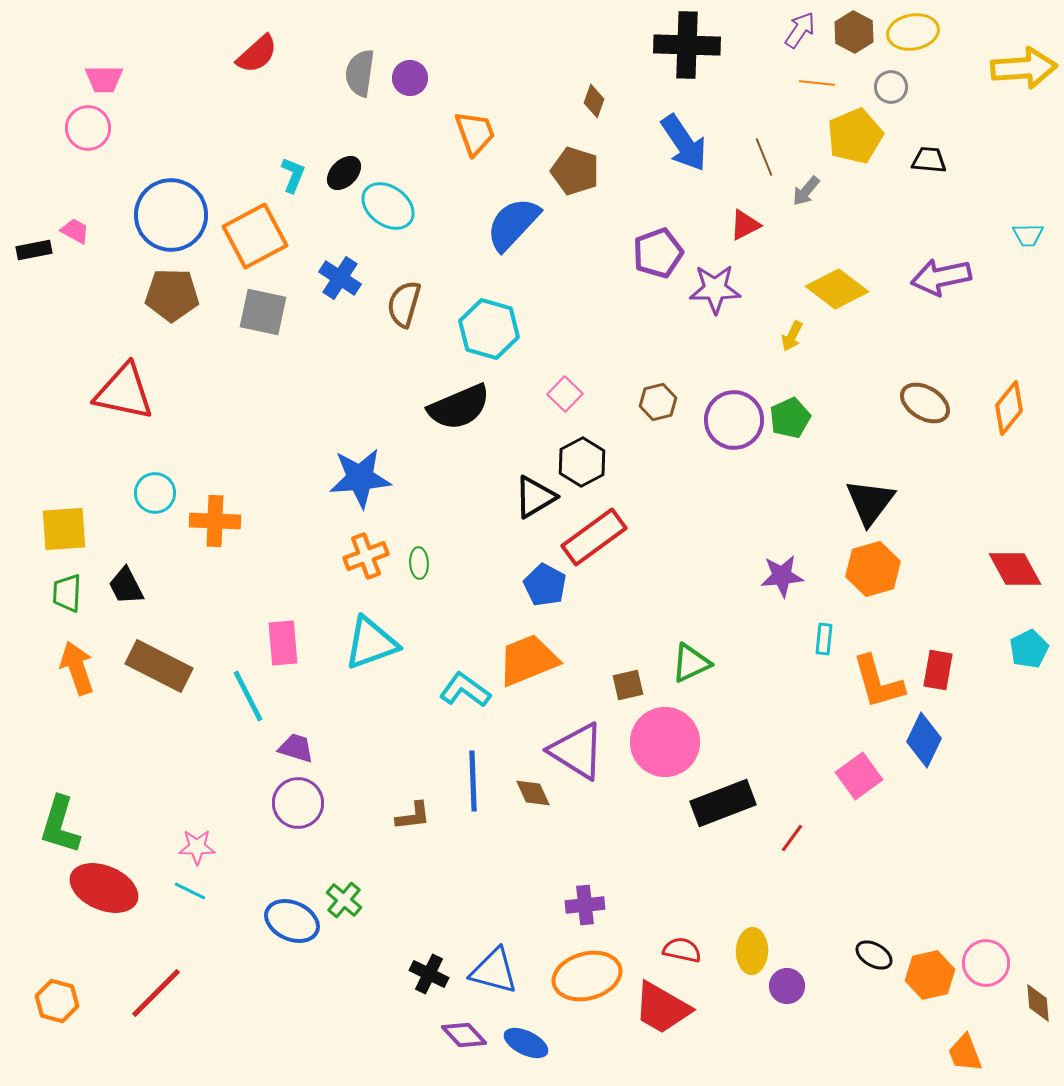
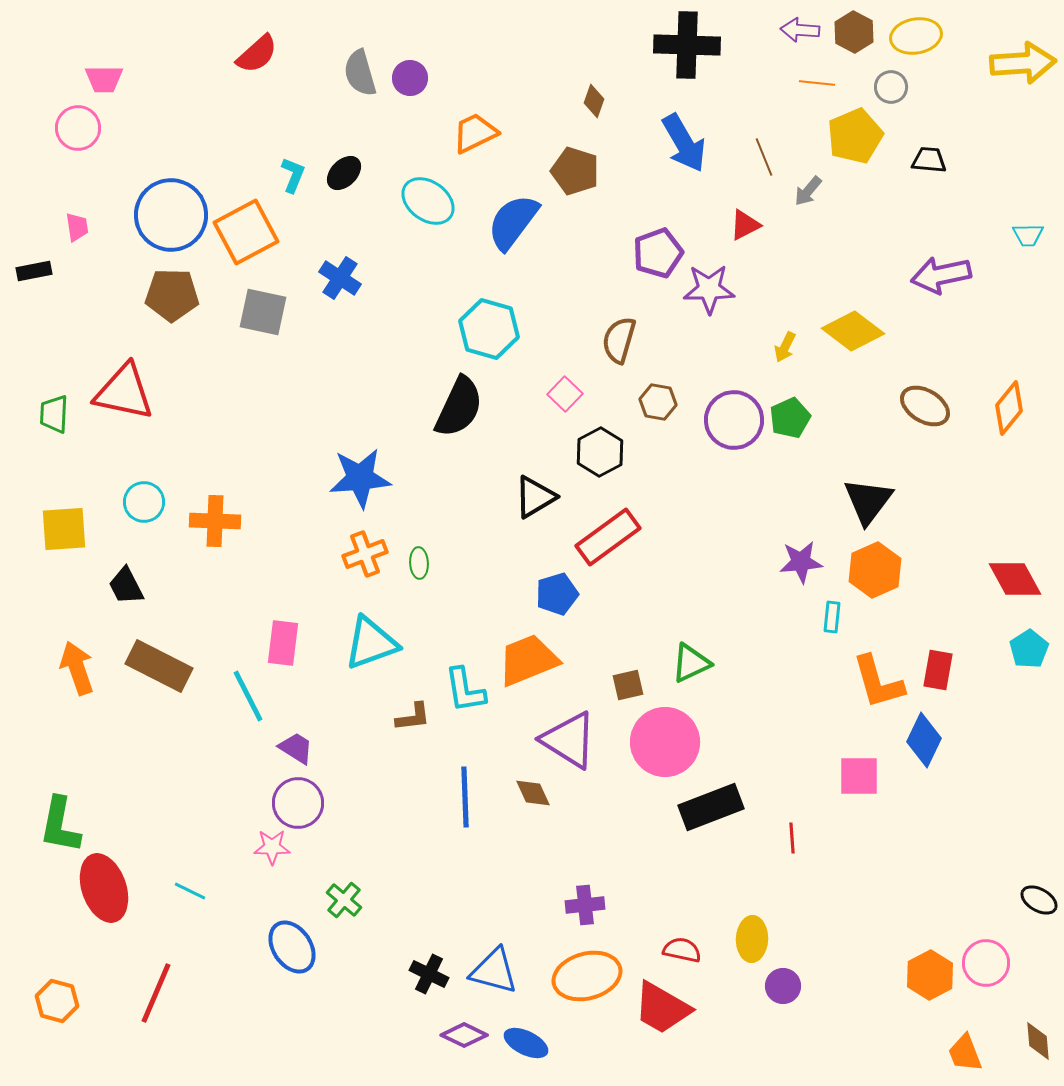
purple arrow at (800, 30): rotated 120 degrees counterclockwise
yellow ellipse at (913, 32): moved 3 px right, 4 px down
yellow arrow at (1024, 68): moved 1 px left, 5 px up
gray semicircle at (360, 73): rotated 24 degrees counterclockwise
pink circle at (88, 128): moved 10 px left
orange trapezoid at (475, 133): rotated 96 degrees counterclockwise
blue arrow at (684, 143): rotated 4 degrees clockwise
gray arrow at (806, 191): moved 2 px right
cyan ellipse at (388, 206): moved 40 px right, 5 px up
blue semicircle at (513, 224): moved 2 px up; rotated 6 degrees counterclockwise
pink trapezoid at (75, 231): moved 2 px right, 4 px up; rotated 52 degrees clockwise
orange square at (255, 236): moved 9 px left, 4 px up
black rectangle at (34, 250): moved 21 px down
purple arrow at (941, 277): moved 2 px up
purple star at (715, 289): moved 6 px left
yellow diamond at (837, 289): moved 16 px right, 42 px down
brown semicircle at (404, 304): moved 215 px right, 36 px down
yellow arrow at (792, 336): moved 7 px left, 11 px down
brown hexagon at (658, 402): rotated 24 degrees clockwise
brown ellipse at (925, 403): moved 3 px down
black semicircle at (459, 407): rotated 42 degrees counterclockwise
black hexagon at (582, 462): moved 18 px right, 10 px up
cyan circle at (155, 493): moved 11 px left, 9 px down
black triangle at (870, 502): moved 2 px left, 1 px up
red rectangle at (594, 537): moved 14 px right
orange cross at (366, 556): moved 1 px left, 2 px up
orange hexagon at (873, 569): moved 2 px right, 1 px down; rotated 8 degrees counterclockwise
red diamond at (1015, 569): moved 10 px down
purple star at (782, 576): moved 19 px right, 14 px up
blue pentagon at (545, 585): moved 12 px right, 9 px down; rotated 27 degrees clockwise
green trapezoid at (67, 593): moved 13 px left, 179 px up
cyan rectangle at (824, 639): moved 8 px right, 22 px up
pink rectangle at (283, 643): rotated 12 degrees clockwise
cyan pentagon at (1029, 649): rotated 6 degrees counterclockwise
cyan L-shape at (465, 690): rotated 135 degrees counterclockwise
purple trapezoid at (296, 748): rotated 15 degrees clockwise
purple triangle at (577, 751): moved 8 px left, 11 px up
pink square at (859, 776): rotated 36 degrees clockwise
blue line at (473, 781): moved 8 px left, 16 px down
black rectangle at (723, 803): moved 12 px left, 4 px down
brown L-shape at (413, 816): moved 99 px up
green L-shape at (60, 825): rotated 6 degrees counterclockwise
red line at (792, 838): rotated 40 degrees counterclockwise
pink star at (197, 847): moved 75 px right
red ellipse at (104, 888): rotated 48 degrees clockwise
blue ellipse at (292, 921): moved 26 px down; rotated 32 degrees clockwise
yellow ellipse at (752, 951): moved 12 px up
black ellipse at (874, 955): moved 165 px right, 55 px up
orange hexagon at (930, 975): rotated 15 degrees counterclockwise
purple circle at (787, 986): moved 4 px left
red line at (156, 993): rotated 22 degrees counterclockwise
brown diamond at (1038, 1003): moved 38 px down
purple diamond at (464, 1035): rotated 21 degrees counterclockwise
